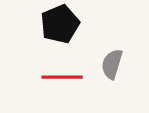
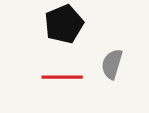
black pentagon: moved 4 px right
